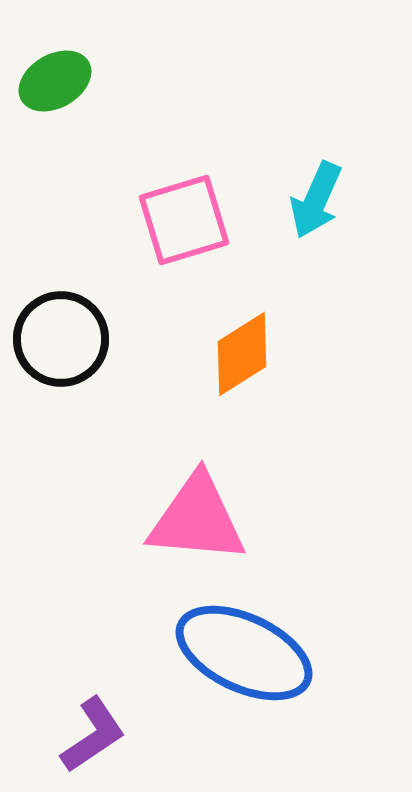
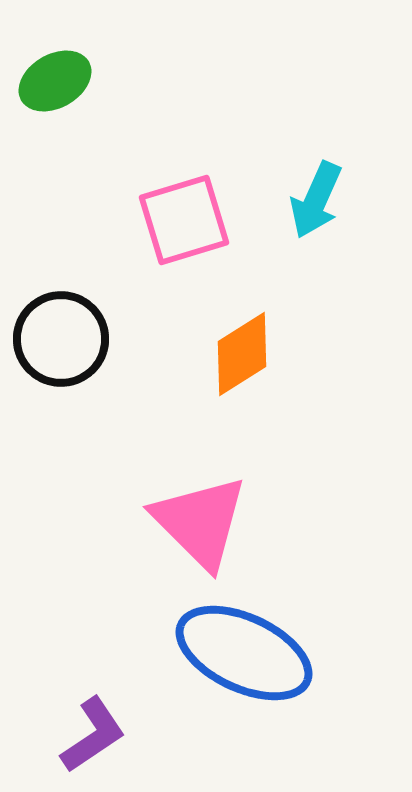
pink triangle: moved 3 px right, 3 px down; rotated 40 degrees clockwise
